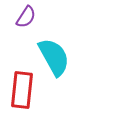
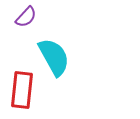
purple semicircle: rotated 10 degrees clockwise
